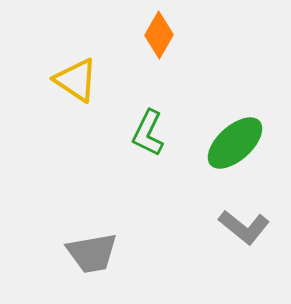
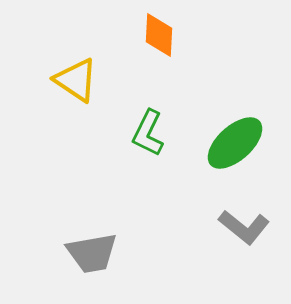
orange diamond: rotated 27 degrees counterclockwise
